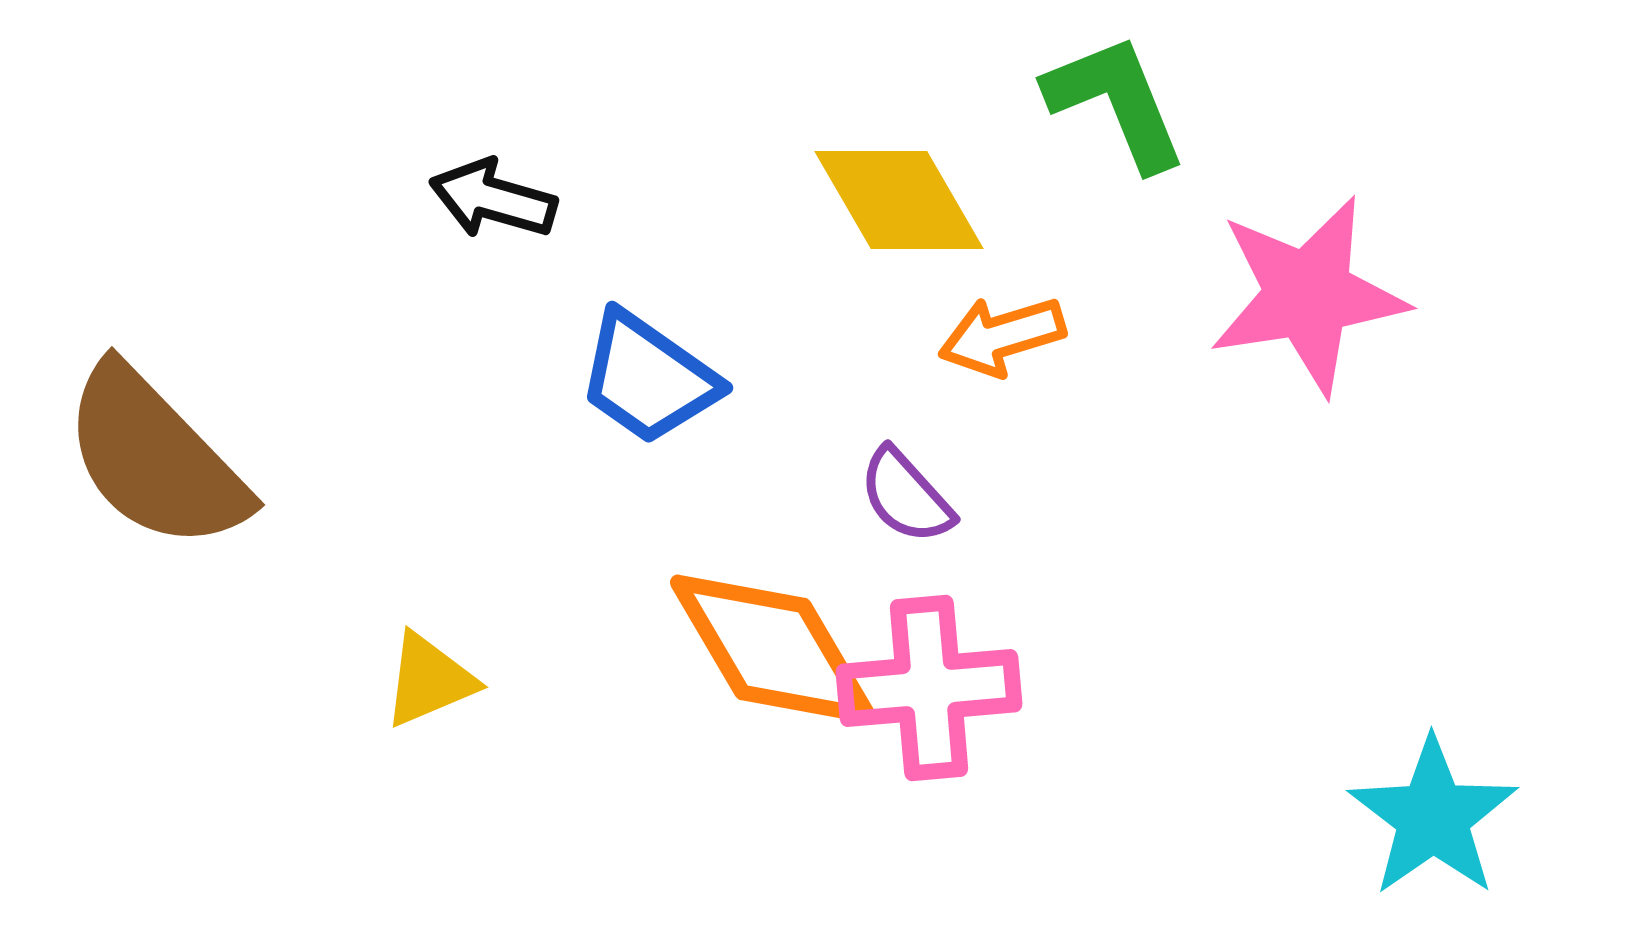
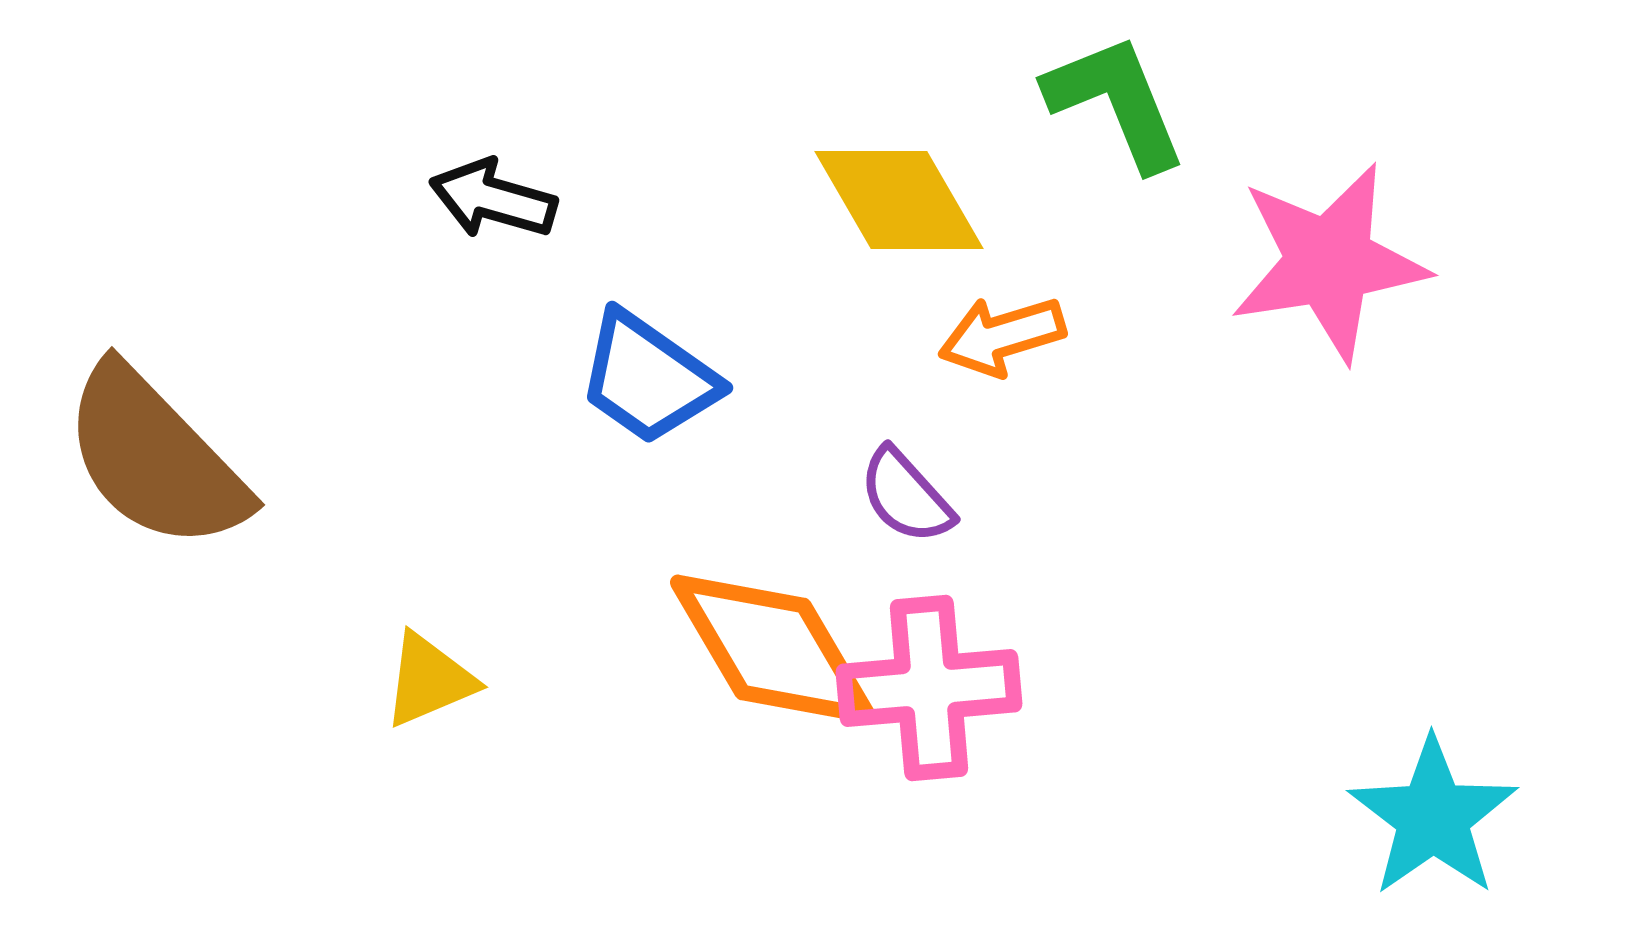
pink star: moved 21 px right, 33 px up
